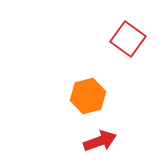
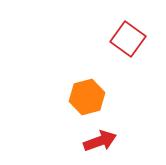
orange hexagon: moved 1 px left, 1 px down
